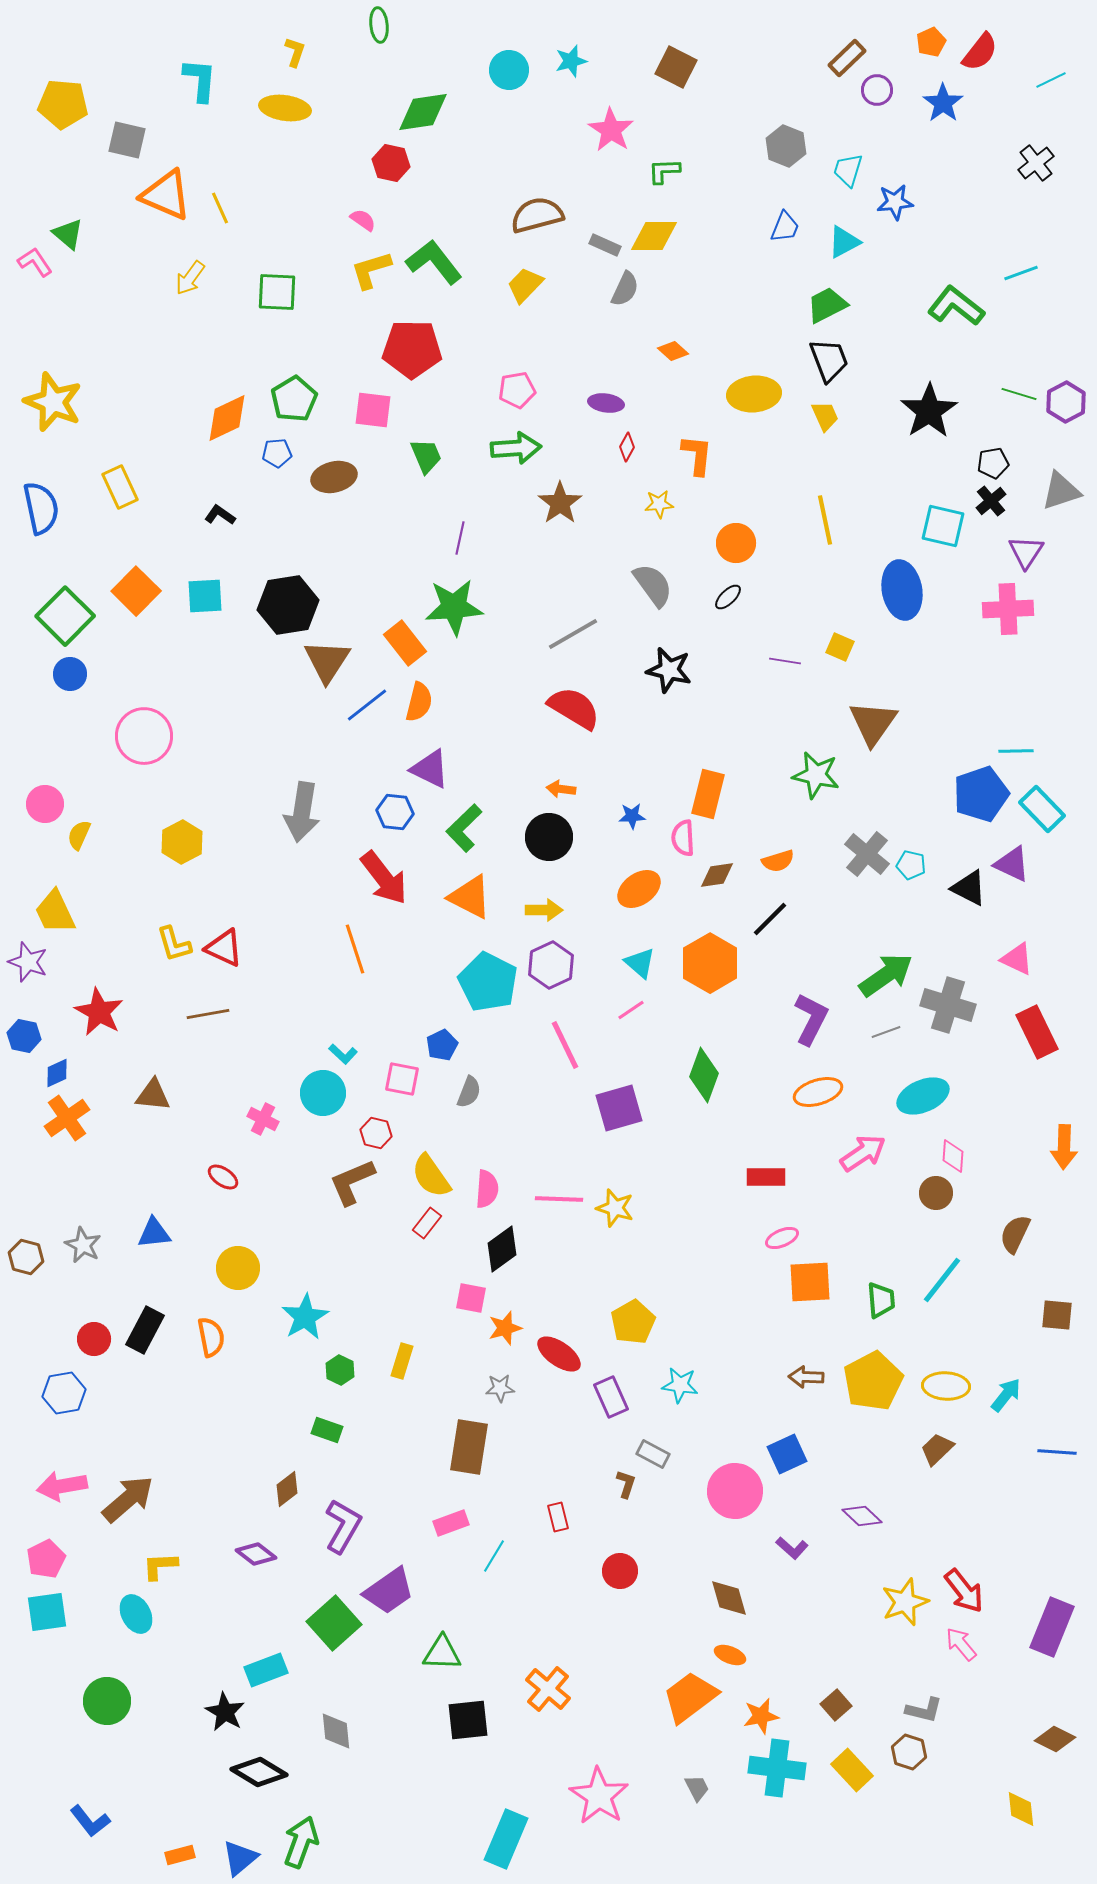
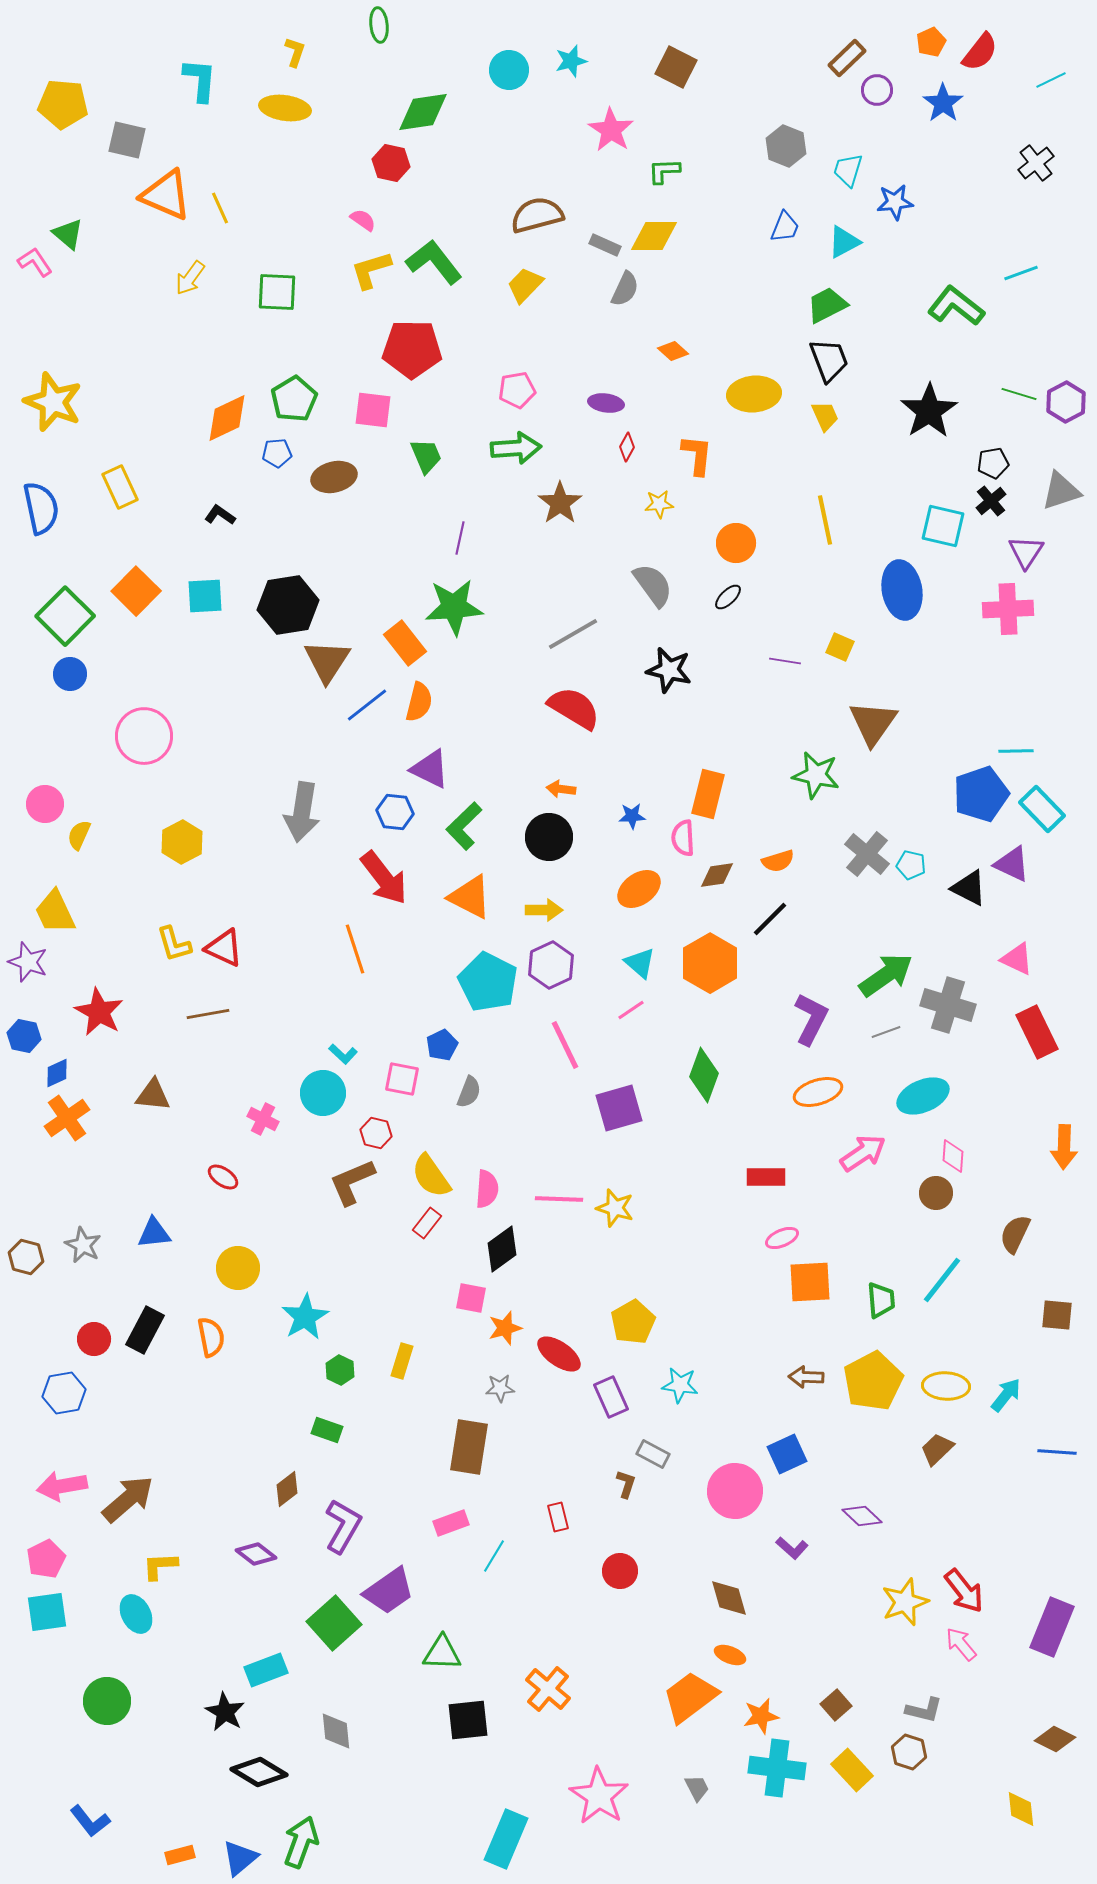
green L-shape at (464, 828): moved 2 px up
